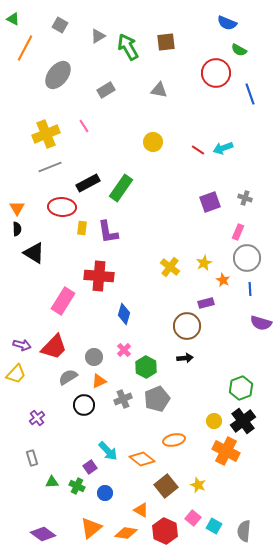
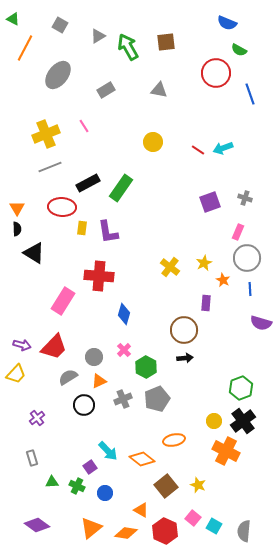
purple rectangle at (206, 303): rotated 70 degrees counterclockwise
brown circle at (187, 326): moved 3 px left, 4 px down
purple diamond at (43, 534): moved 6 px left, 9 px up
